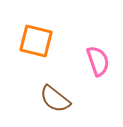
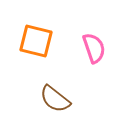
pink semicircle: moved 4 px left, 13 px up
